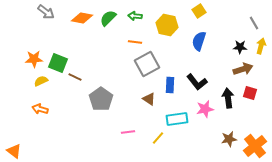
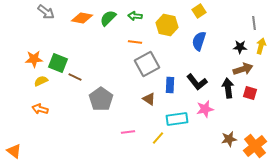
gray line: rotated 24 degrees clockwise
black arrow: moved 10 px up
